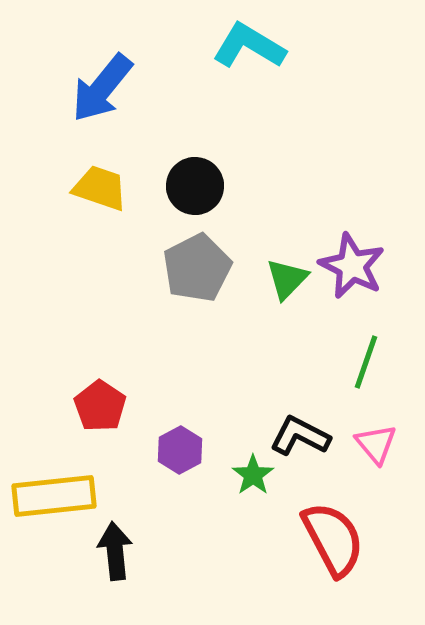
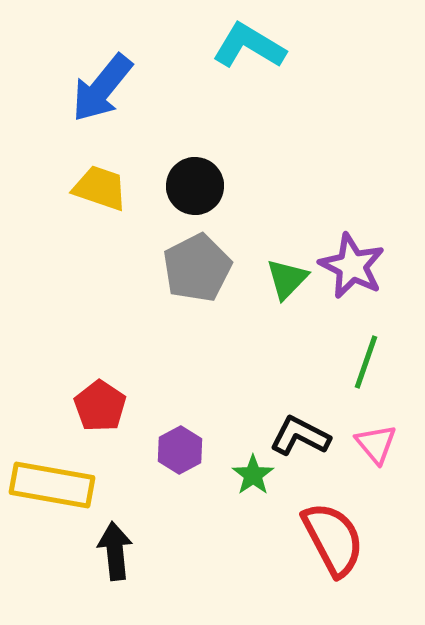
yellow rectangle: moved 2 px left, 11 px up; rotated 16 degrees clockwise
